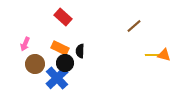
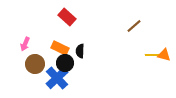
red rectangle: moved 4 px right
